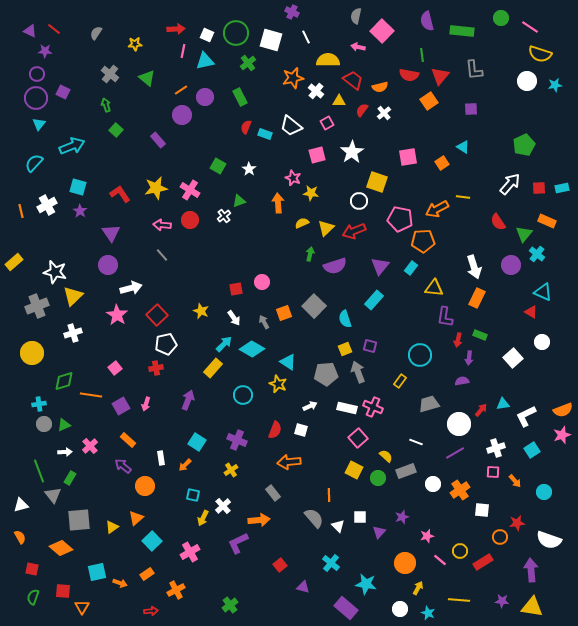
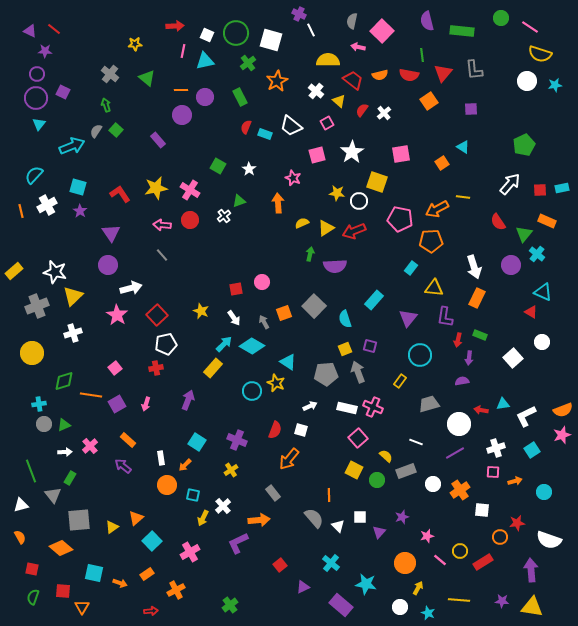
purple cross at (292, 12): moved 7 px right, 2 px down
gray semicircle at (356, 16): moved 4 px left, 5 px down
red arrow at (176, 29): moved 1 px left, 3 px up
gray semicircle at (96, 33): moved 98 px down
white line at (306, 37): moved 5 px right, 7 px up
red triangle at (440, 76): moved 3 px right, 3 px up
orange star at (293, 78): moved 16 px left, 3 px down; rotated 15 degrees counterclockwise
orange semicircle at (380, 87): moved 12 px up
orange line at (181, 90): rotated 32 degrees clockwise
yellow triangle at (339, 101): rotated 40 degrees clockwise
pink square at (408, 157): moved 7 px left, 3 px up
cyan semicircle at (34, 163): moved 12 px down
red square at (539, 188): moved 1 px right, 2 px down
yellow star at (311, 193): moved 26 px right
yellow triangle at (326, 228): rotated 12 degrees clockwise
orange pentagon at (423, 241): moved 8 px right
yellow rectangle at (14, 262): moved 9 px down
purple semicircle at (335, 266): rotated 15 degrees clockwise
purple triangle at (380, 266): moved 28 px right, 52 px down
cyan diamond at (252, 349): moved 3 px up
yellow star at (278, 384): moved 2 px left, 1 px up
cyan circle at (243, 395): moved 9 px right, 4 px up
purple square at (121, 406): moved 4 px left, 2 px up
red arrow at (481, 410): rotated 120 degrees counterclockwise
orange arrow at (289, 462): moved 3 px up; rotated 45 degrees counterclockwise
green line at (39, 471): moved 8 px left
green circle at (378, 478): moved 1 px left, 2 px down
orange arrow at (515, 481): rotated 64 degrees counterclockwise
orange circle at (145, 486): moved 22 px right, 1 px up
cyan square at (97, 572): moved 3 px left, 1 px down; rotated 24 degrees clockwise
purple triangle at (303, 587): rotated 40 degrees counterclockwise
purple rectangle at (346, 608): moved 5 px left, 3 px up
white circle at (400, 609): moved 2 px up
